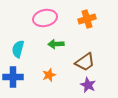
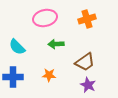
cyan semicircle: moved 1 px left, 2 px up; rotated 60 degrees counterclockwise
orange star: rotated 24 degrees clockwise
